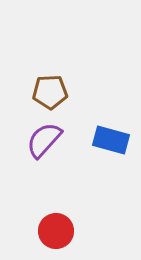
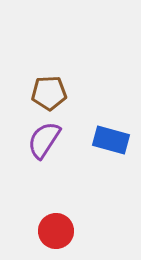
brown pentagon: moved 1 px left, 1 px down
purple semicircle: rotated 9 degrees counterclockwise
